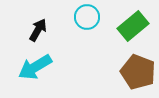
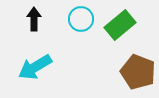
cyan circle: moved 6 px left, 2 px down
green rectangle: moved 13 px left, 1 px up
black arrow: moved 4 px left, 11 px up; rotated 30 degrees counterclockwise
